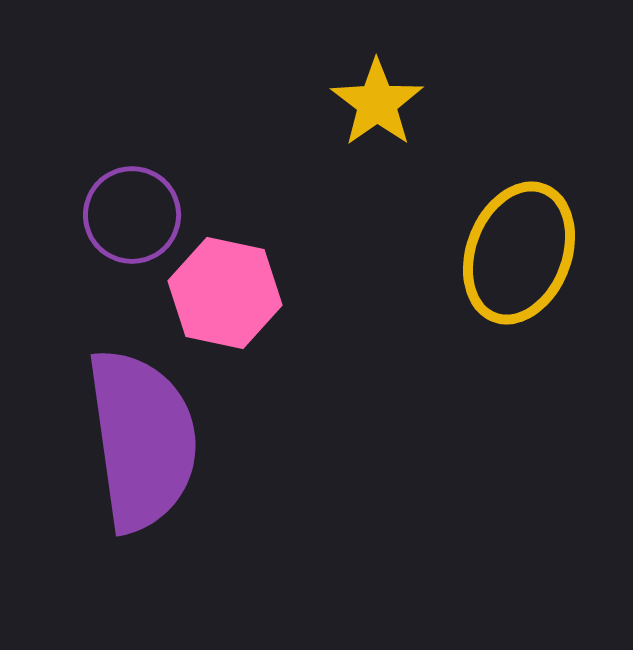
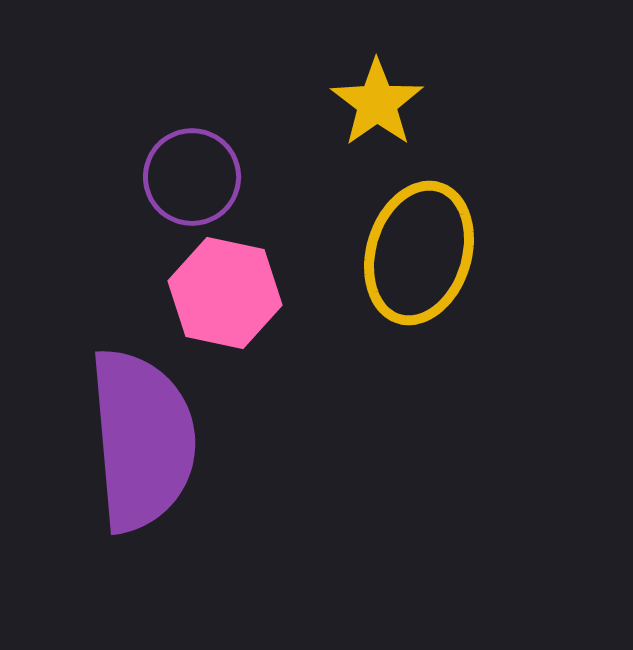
purple circle: moved 60 px right, 38 px up
yellow ellipse: moved 100 px left; rotated 4 degrees counterclockwise
purple semicircle: rotated 3 degrees clockwise
